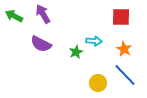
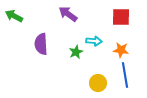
purple arrow: moved 25 px right; rotated 24 degrees counterclockwise
purple semicircle: rotated 60 degrees clockwise
orange star: moved 3 px left, 1 px down; rotated 21 degrees counterclockwise
blue line: rotated 35 degrees clockwise
